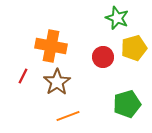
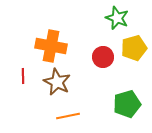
red line: rotated 28 degrees counterclockwise
brown star: rotated 12 degrees counterclockwise
orange line: rotated 10 degrees clockwise
